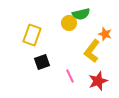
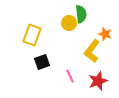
green semicircle: rotated 84 degrees counterclockwise
